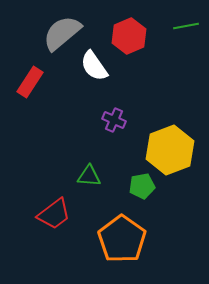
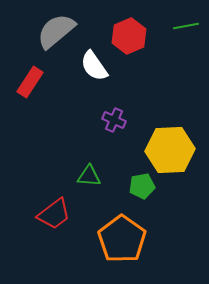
gray semicircle: moved 6 px left, 2 px up
yellow hexagon: rotated 18 degrees clockwise
